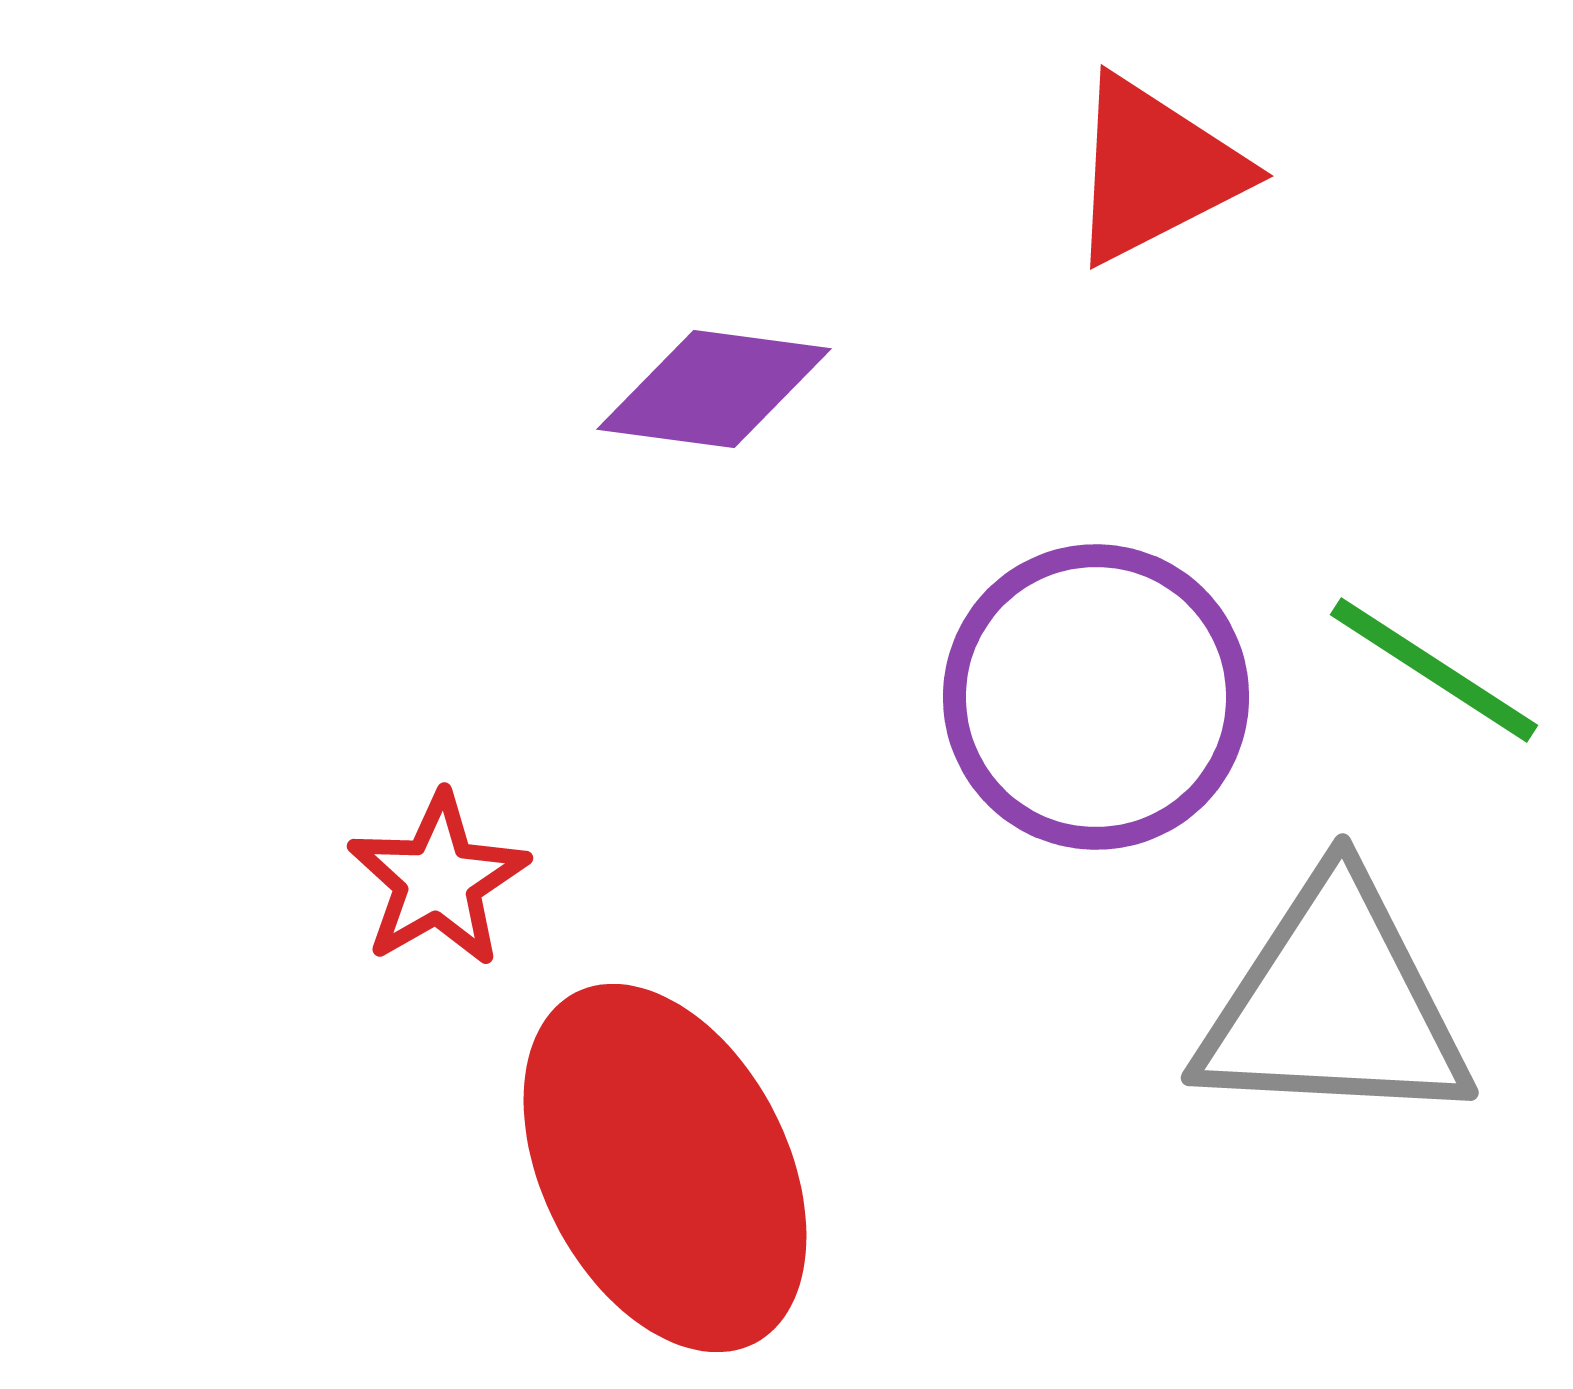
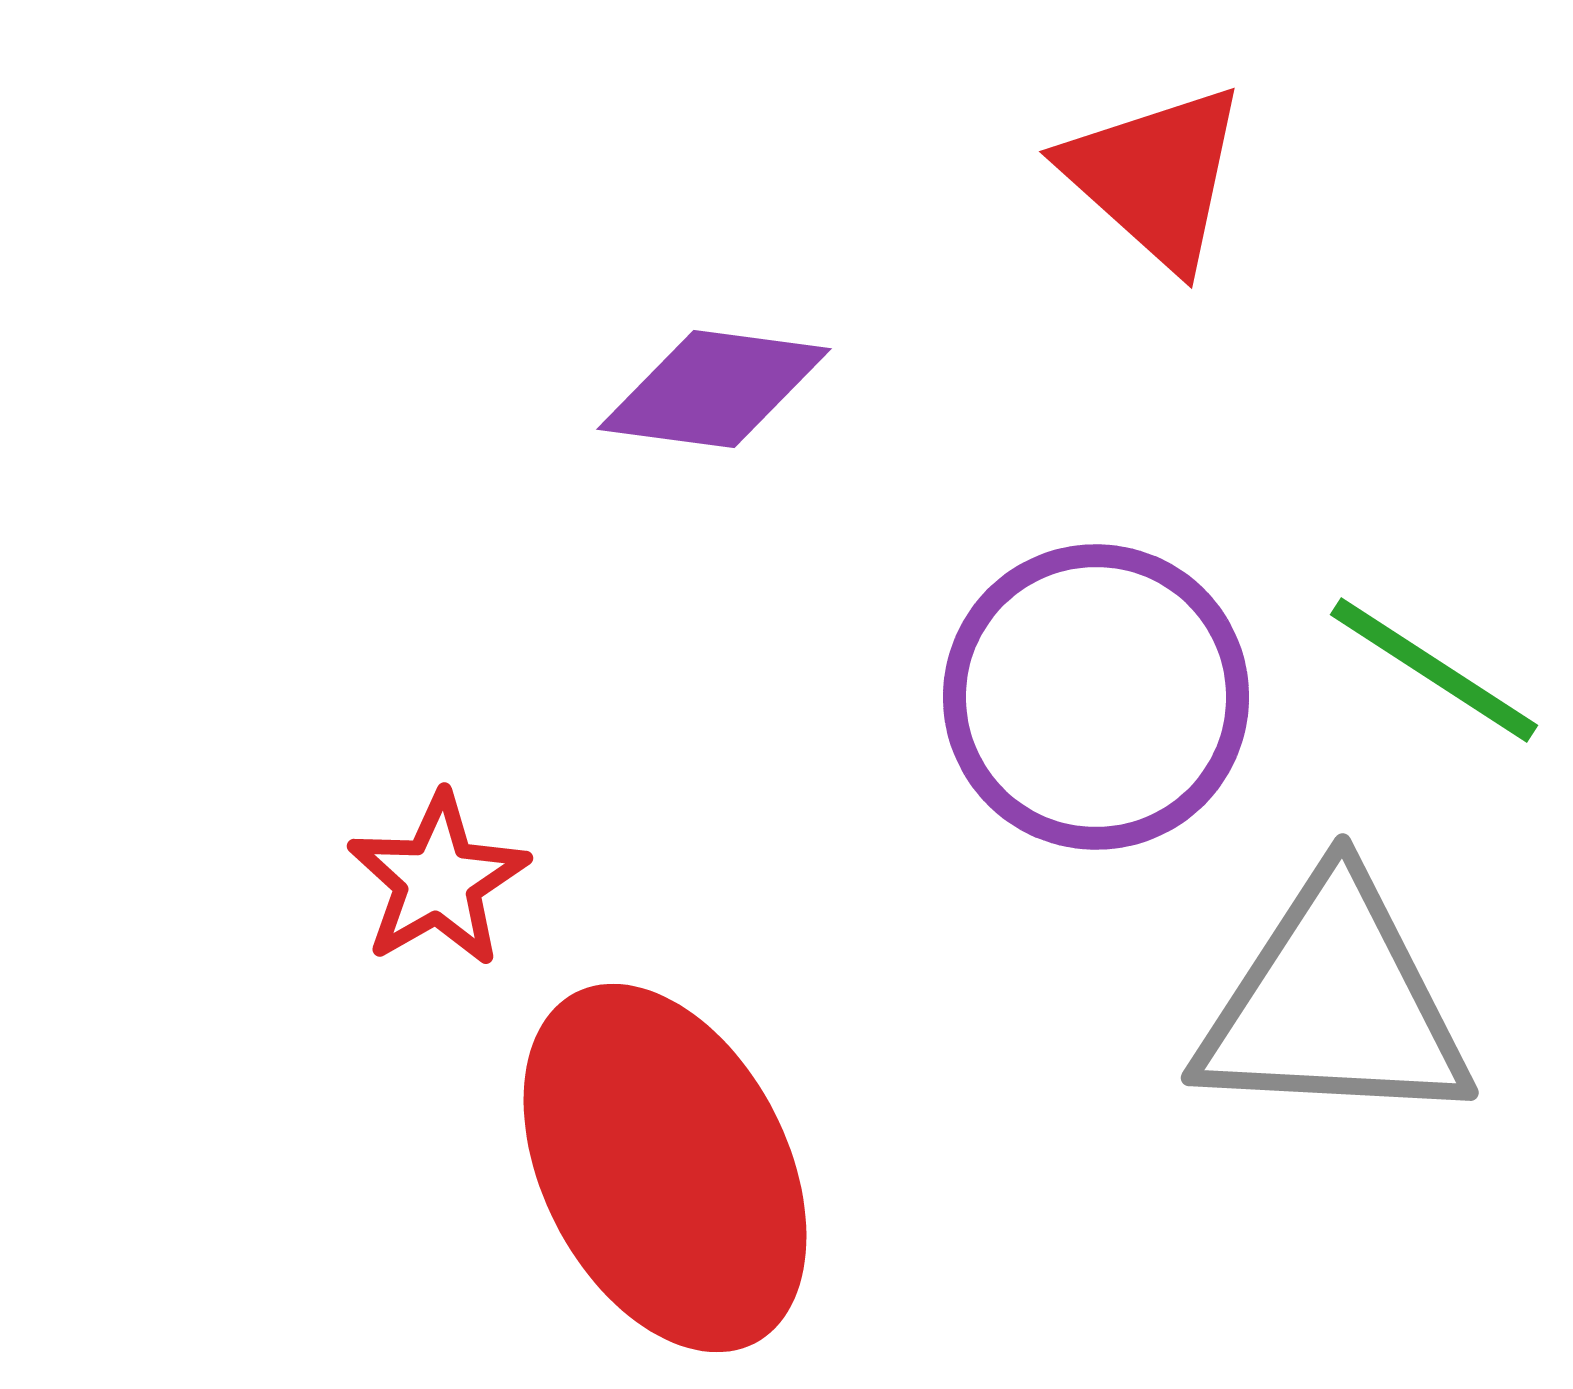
red triangle: moved 6 px down; rotated 51 degrees counterclockwise
